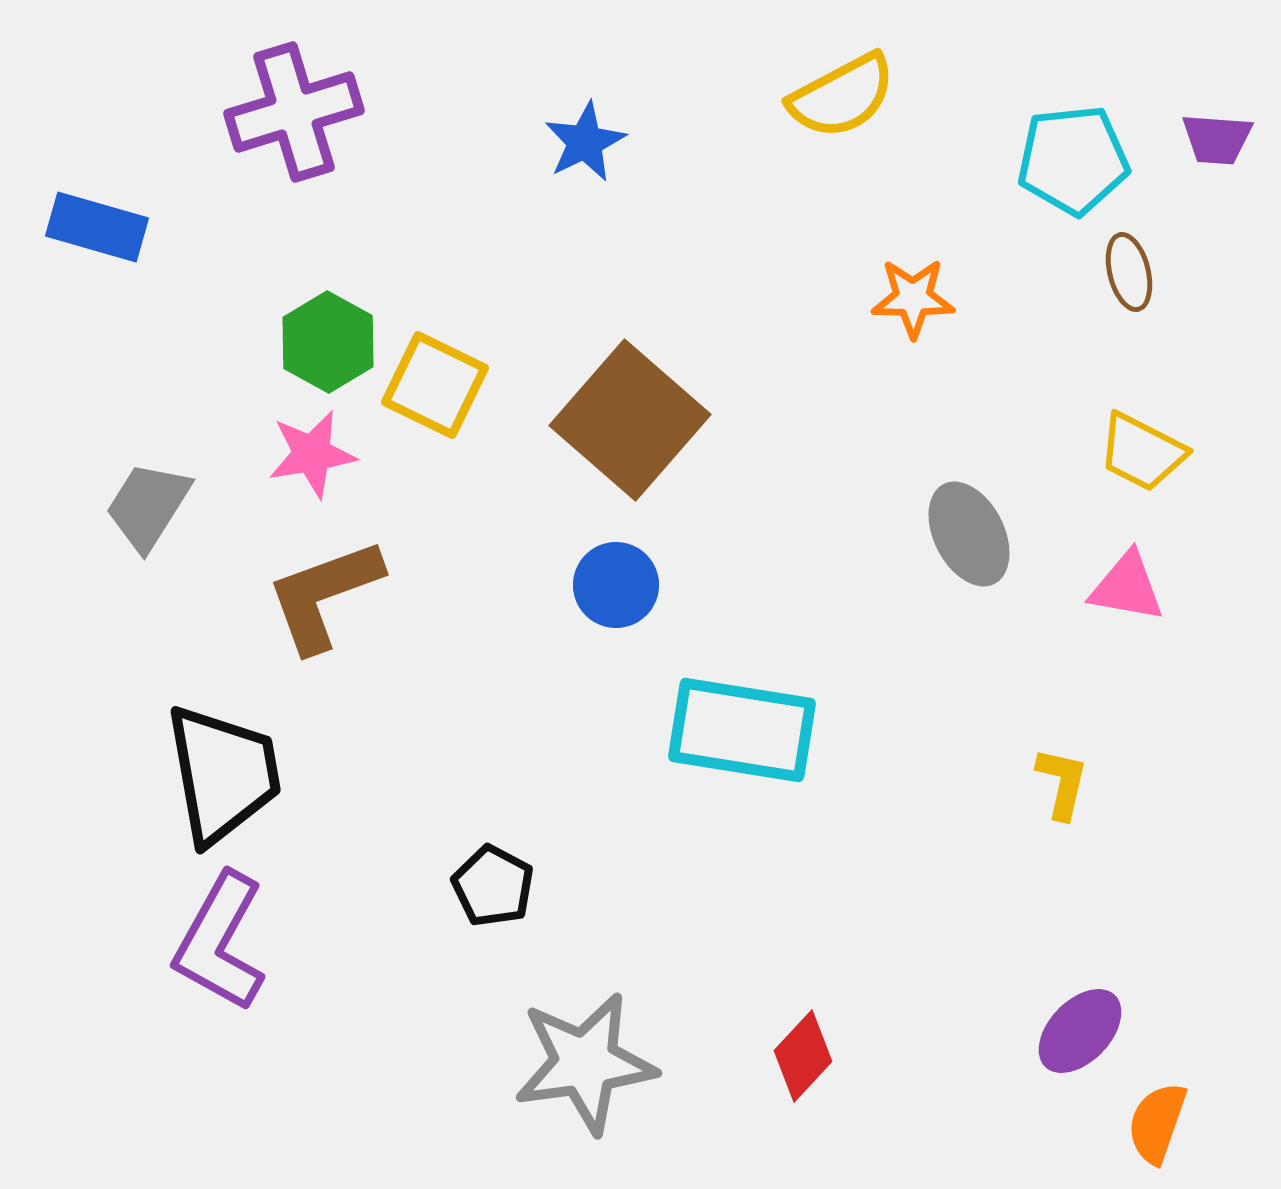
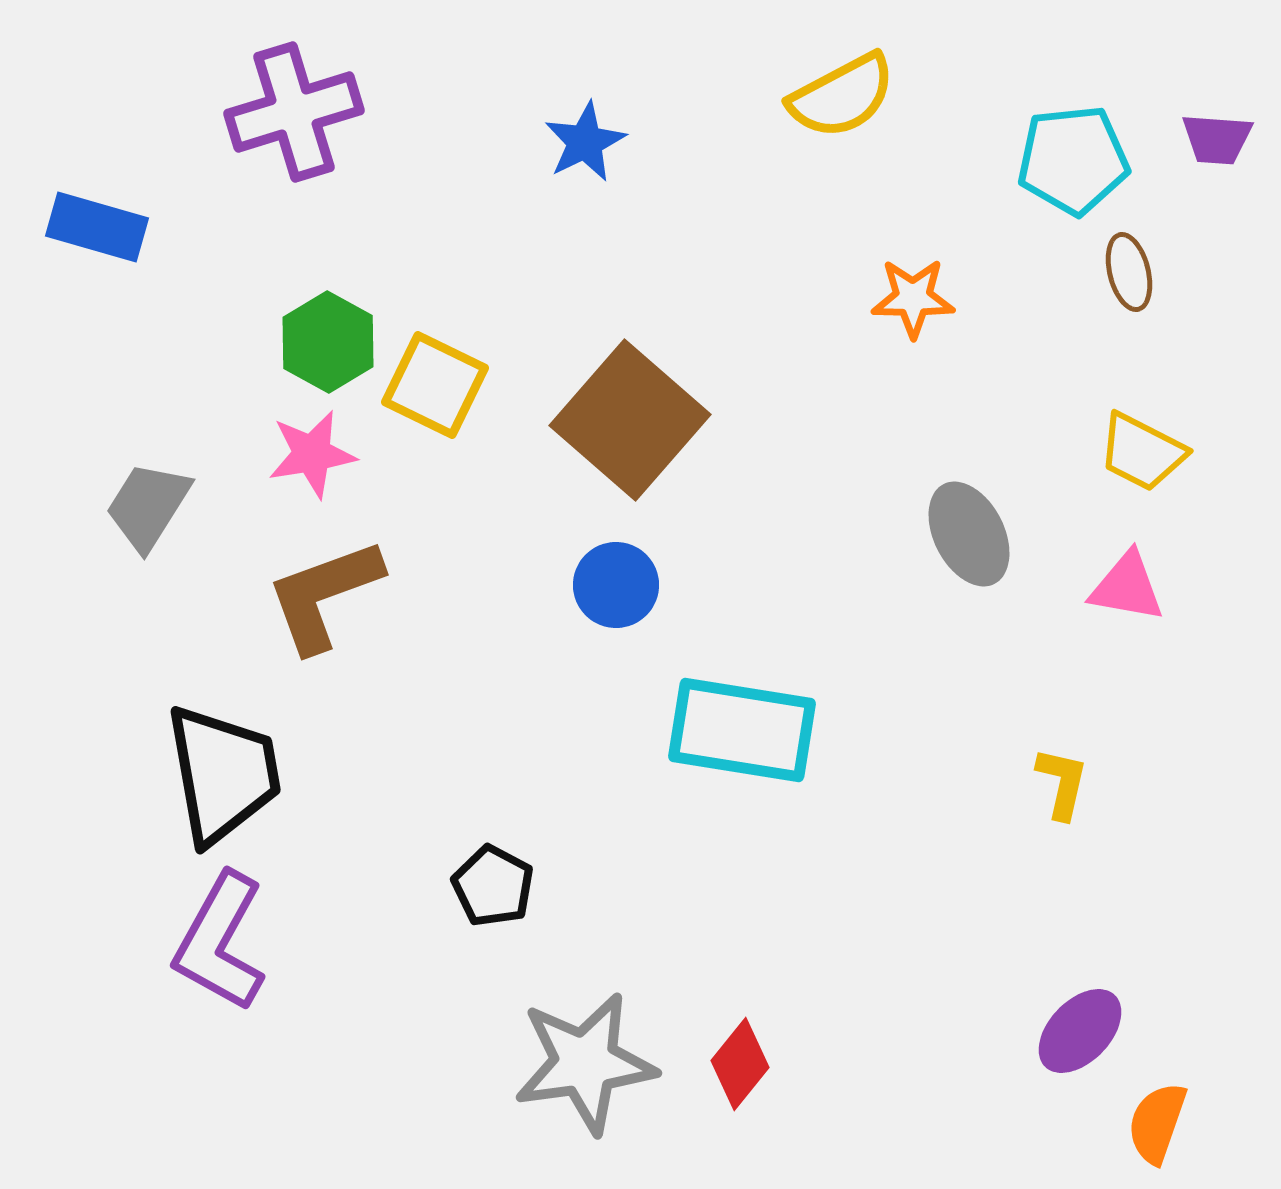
red diamond: moved 63 px left, 8 px down; rotated 4 degrees counterclockwise
